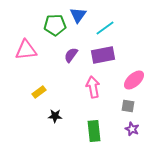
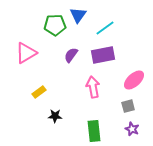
pink triangle: moved 3 px down; rotated 25 degrees counterclockwise
gray square: rotated 24 degrees counterclockwise
